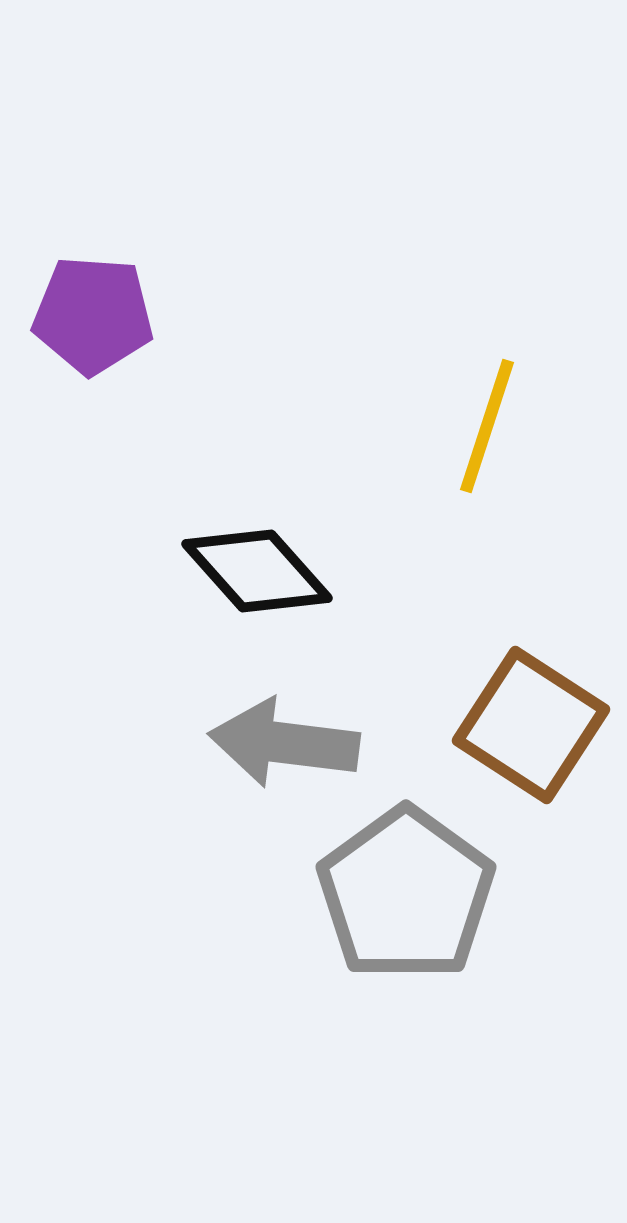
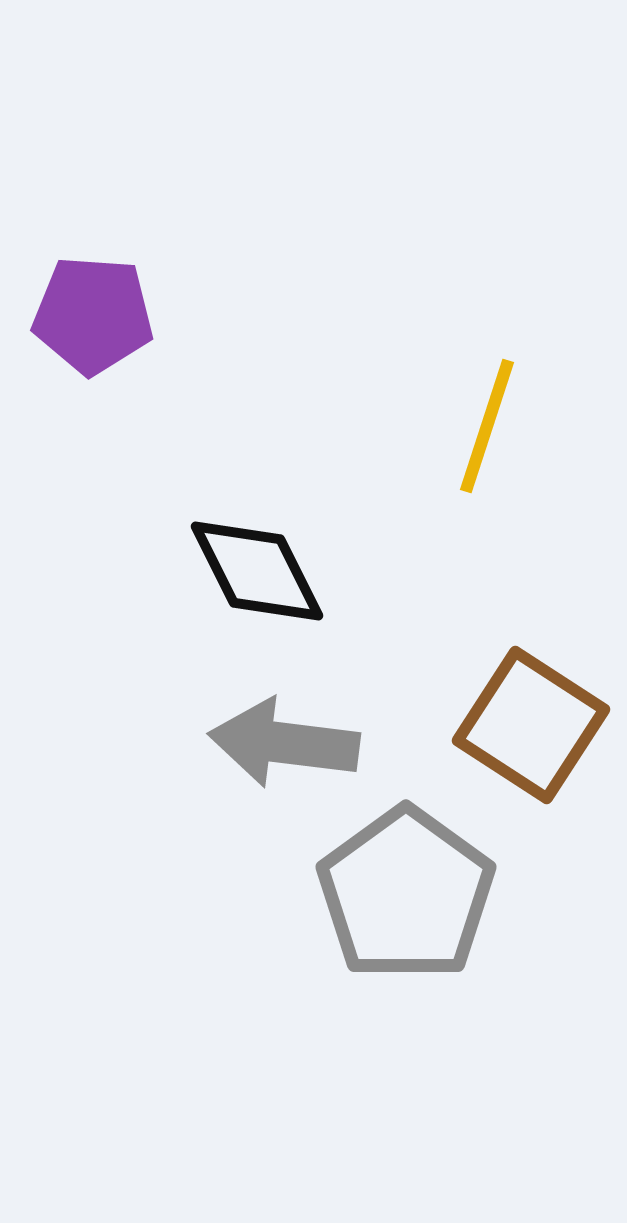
black diamond: rotated 15 degrees clockwise
